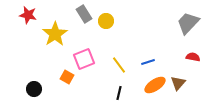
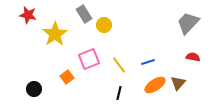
yellow circle: moved 2 px left, 4 px down
pink square: moved 5 px right
orange square: rotated 24 degrees clockwise
